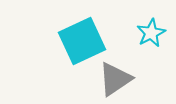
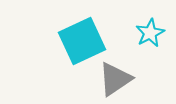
cyan star: moved 1 px left
